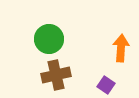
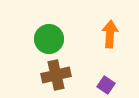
orange arrow: moved 11 px left, 14 px up
